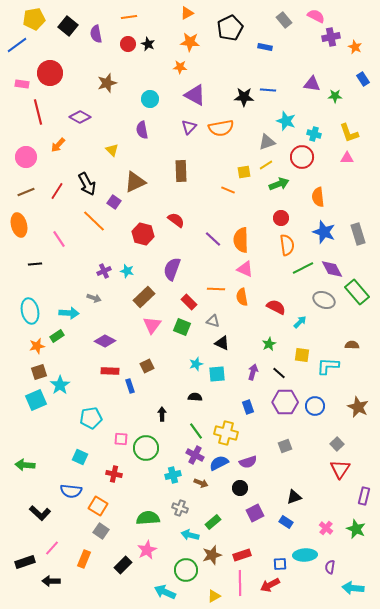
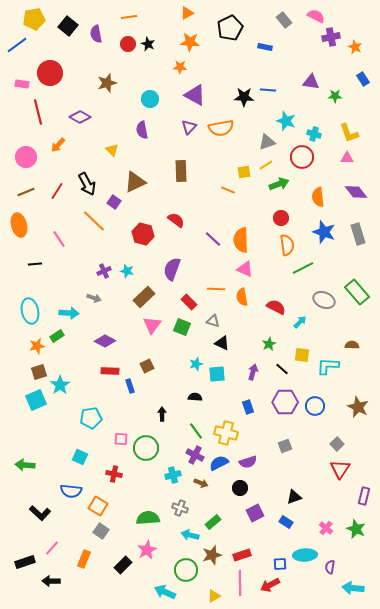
purple triangle at (312, 84): moved 1 px left, 2 px up
purple diamond at (332, 269): moved 24 px right, 77 px up; rotated 10 degrees counterclockwise
black line at (279, 373): moved 3 px right, 4 px up
